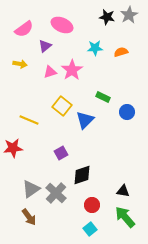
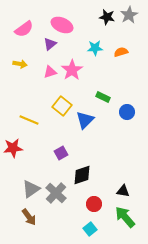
purple triangle: moved 5 px right, 2 px up
red circle: moved 2 px right, 1 px up
